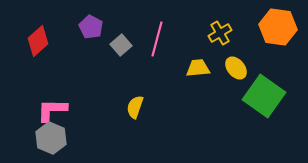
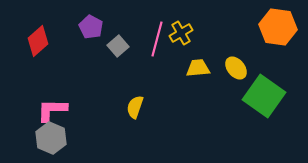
yellow cross: moved 39 px left
gray square: moved 3 px left, 1 px down
